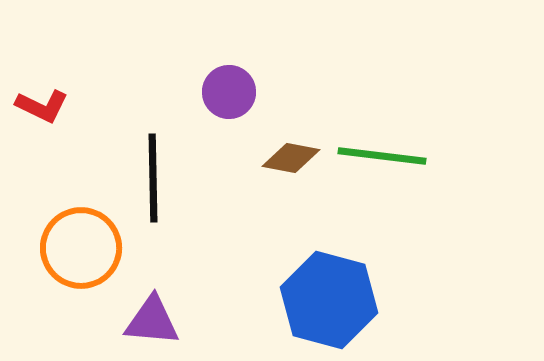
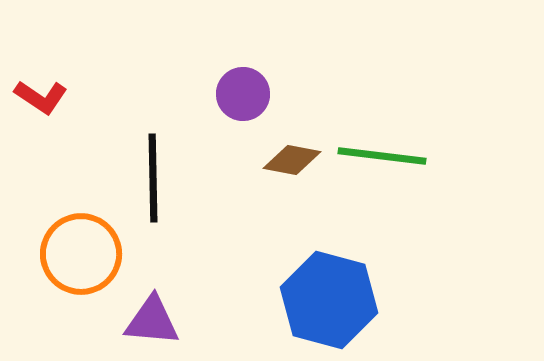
purple circle: moved 14 px right, 2 px down
red L-shape: moved 1 px left, 9 px up; rotated 8 degrees clockwise
brown diamond: moved 1 px right, 2 px down
orange circle: moved 6 px down
